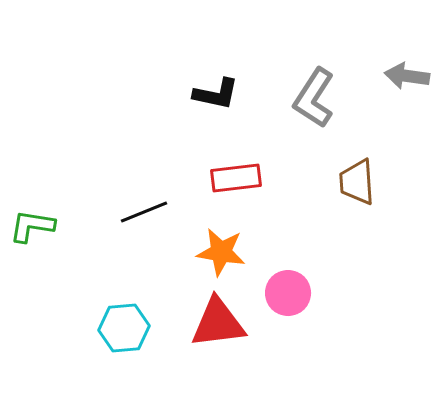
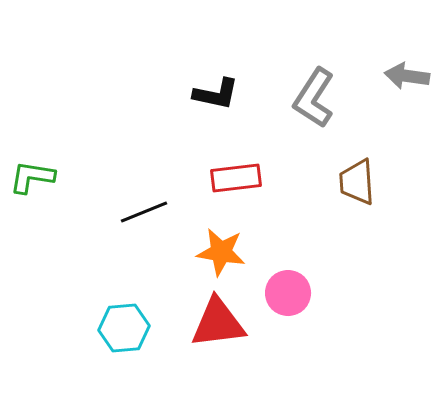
green L-shape: moved 49 px up
